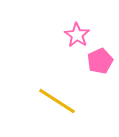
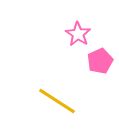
pink star: moved 1 px right, 1 px up
